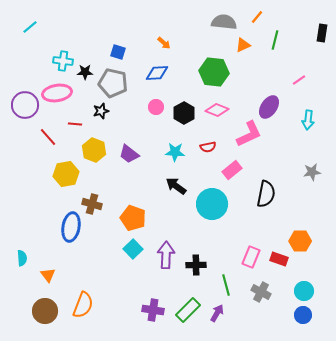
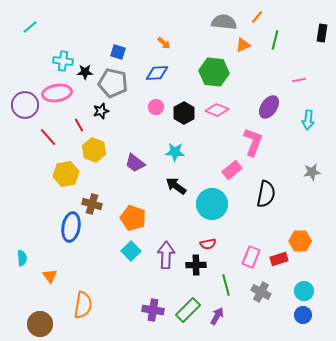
pink line at (299, 80): rotated 24 degrees clockwise
red line at (75, 124): moved 4 px right, 1 px down; rotated 56 degrees clockwise
pink L-shape at (249, 134): moved 4 px right, 8 px down; rotated 44 degrees counterclockwise
red semicircle at (208, 147): moved 97 px down
purple trapezoid at (129, 154): moved 6 px right, 9 px down
cyan square at (133, 249): moved 2 px left, 2 px down
red rectangle at (279, 259): rotated 36 degrees counterclockwise
orange triangle at (48, 275): moved 2 px right, 1 px down
orange semicircle at (83, 305): rotated 12 degrees counterclockwise
brown circle at (45, 311): moved 5 px left, 13 px down
purple arrow at (217, 313): moved 3 px down
